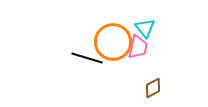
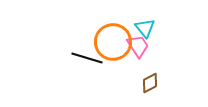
pink trapezoid: moved 1 px up; rotated 45 degrees counterclockwise
brown diamond: moved 3 px left, 5 px up
